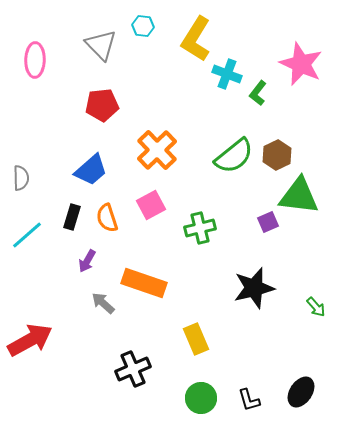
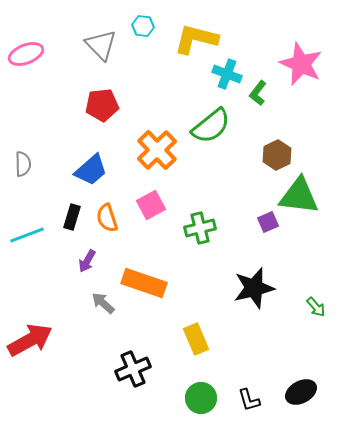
yellow L-shape: rotated 72 degrees clockwise
pink ellipse: moved 9 px left, 6 px up; rotated 68 degrees clockwise
green semicircle: moved 23 px left, 30 px up
gray semicircle: moved 2 px right, 14 px up
cyan line: rotated 20 degrees clockwise
black ellipse: rotated 28 degrees clockwise
